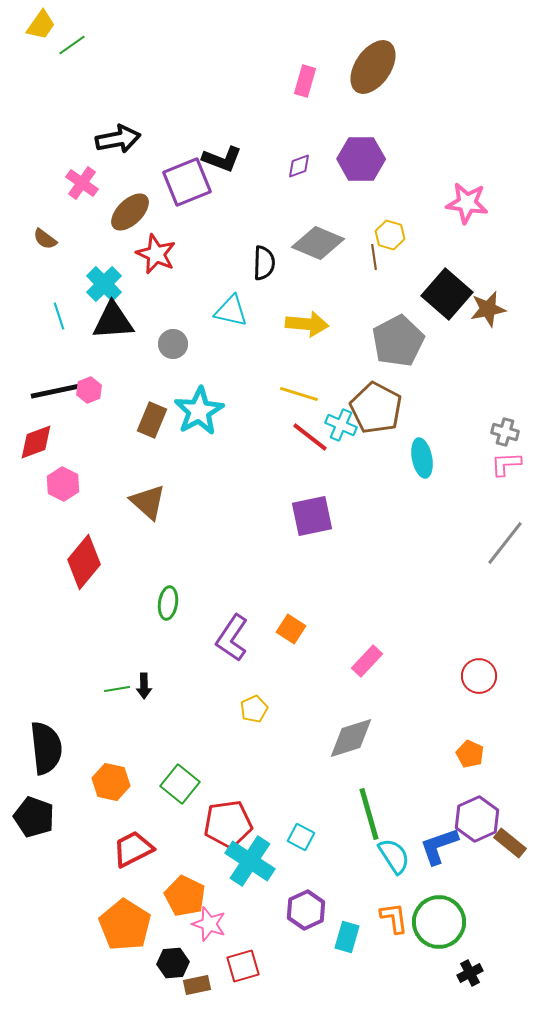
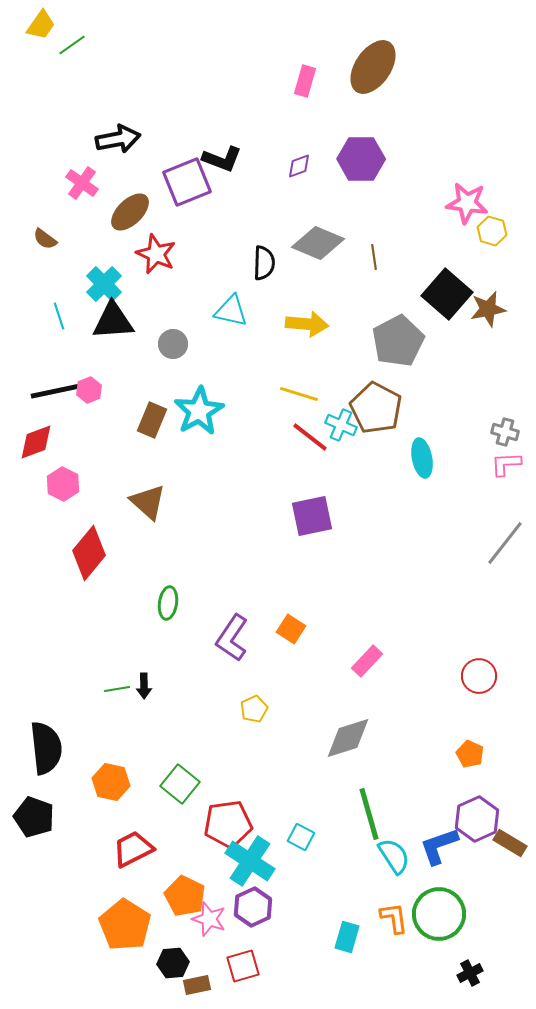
yellow hexagon at (390, 235): moved 102 px right, 4 px up
red diamond at (84, 562): moved 5 px right, 9 px up
gray diamond at (351, 738): moved 3 px left
brown rectangle at (510, 843): rotated 8 degrees counterclockwise
purple hexagon at (306, 910): moved 53 px left, 3 px up
green circle at (439, 922): moved 8 px up
pink star at (209, 924): moved 5 px up
